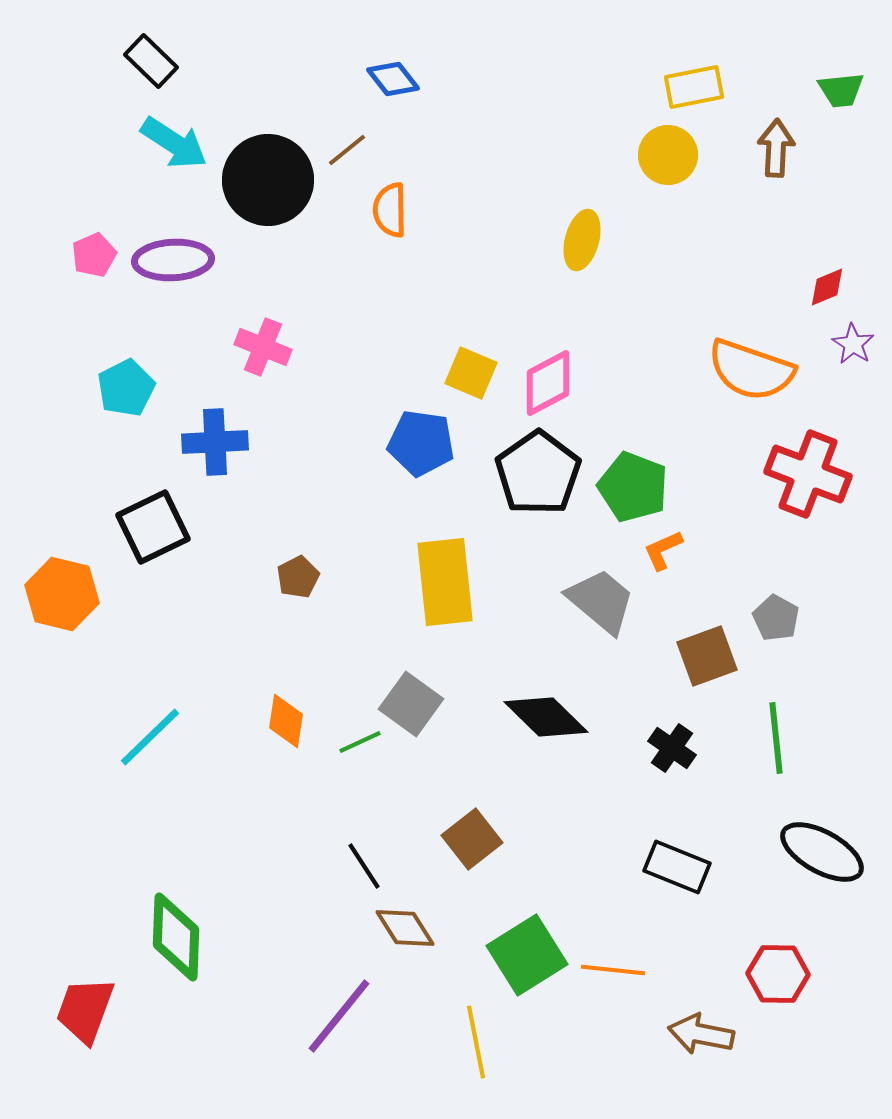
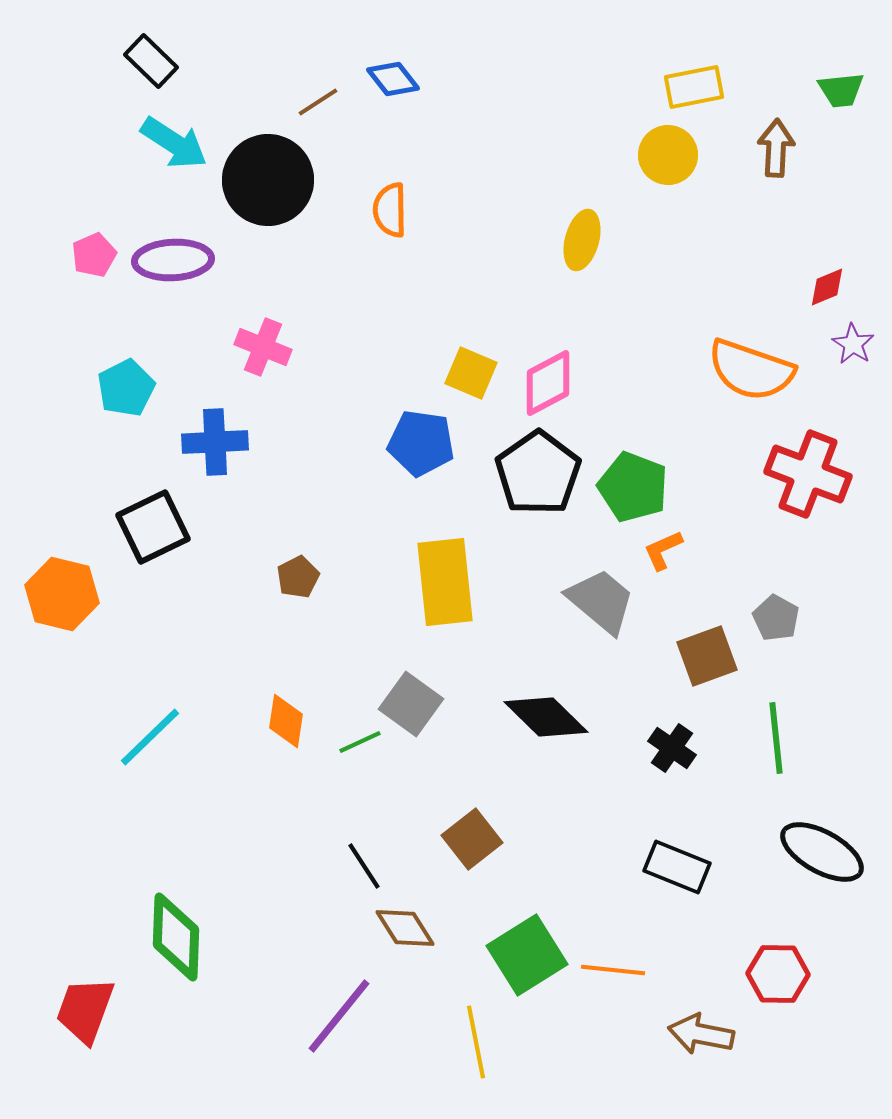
brown line at (347, 150): moved 29 px left, 48 px up; rotated 6 degrees clockwise
